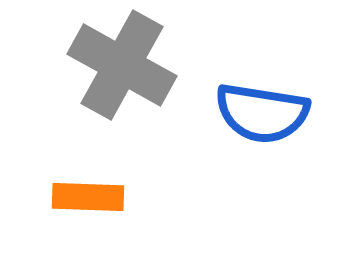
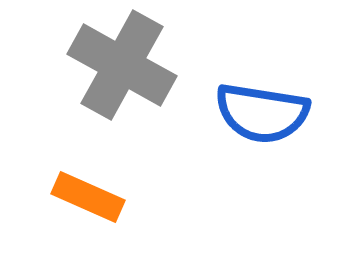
orange rectangle: rotated 22 degrees clockwise
